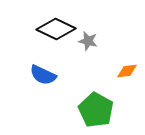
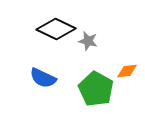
blue semicircle: moved 3 px down
green pentagon: moved 21 px up
